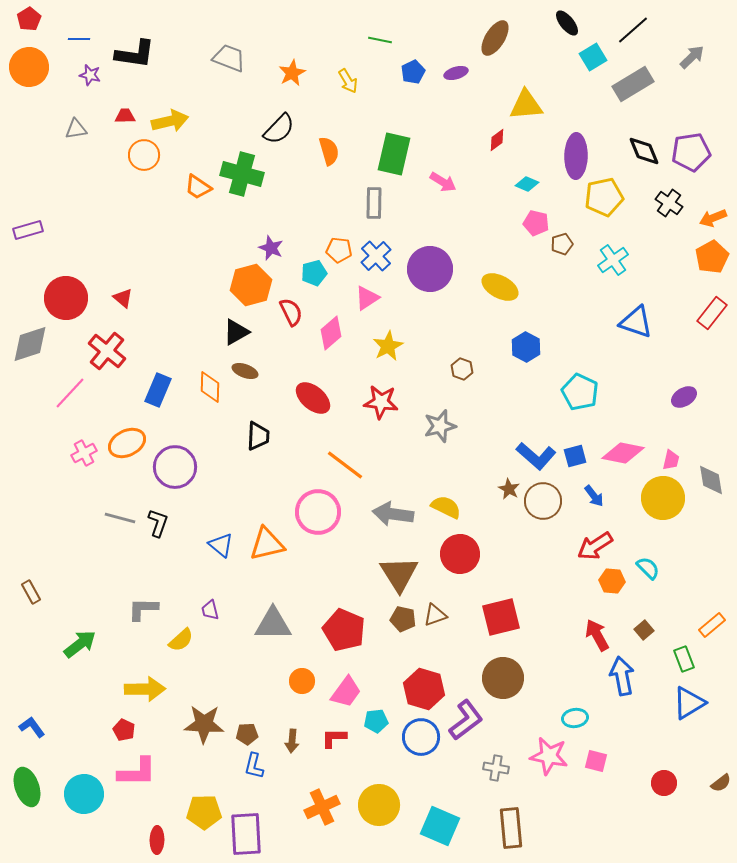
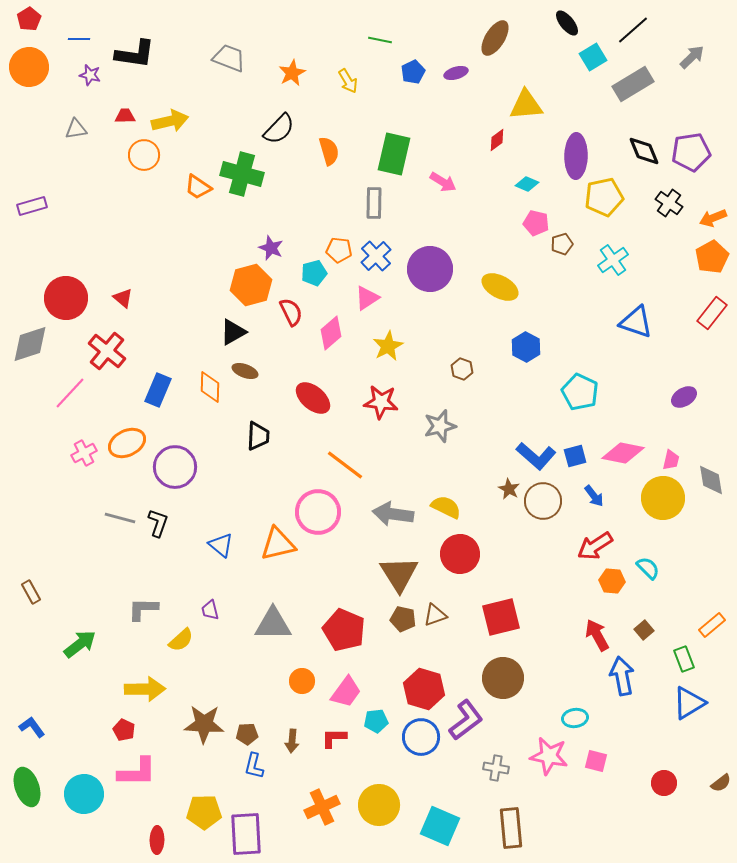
purple rectangle at (28, 230): moved 4 px right, 24 px up
black triangle at (236, 332): moved 3 px left
orange triangle at (267, 544): moved 11 px right
